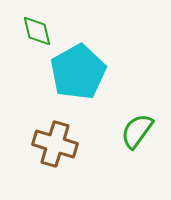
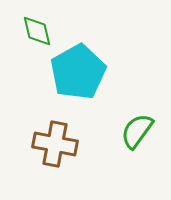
brown cross: rotated 6 degrees counterclockwise
